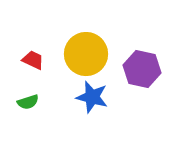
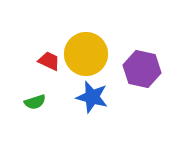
red trapezoid: moved 16 px right, 1 px down
green semicircle: moved 7 px right
